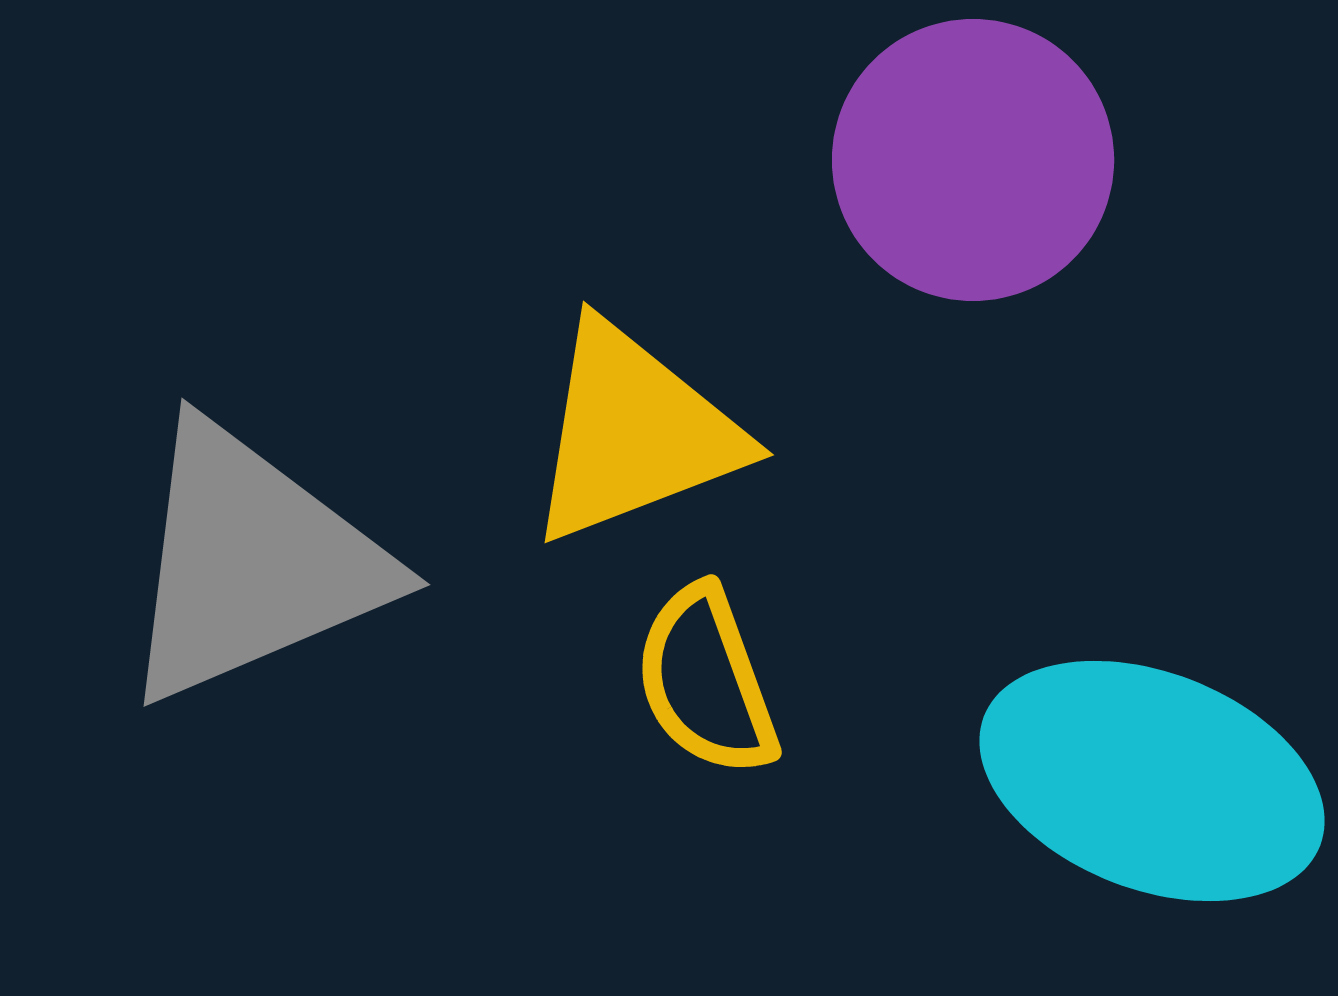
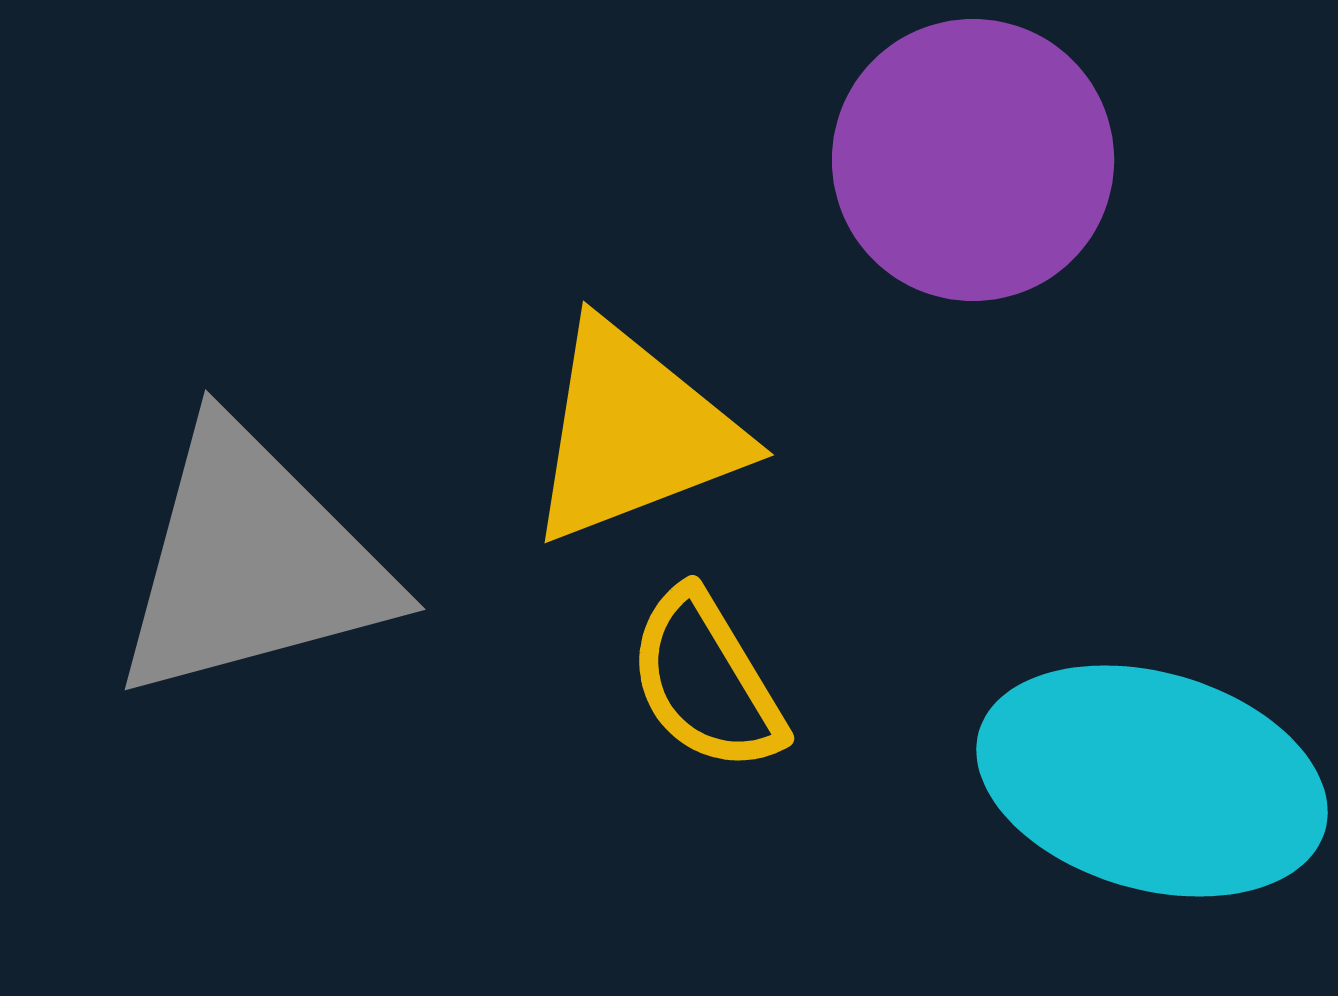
gray triangle: rotated 8 degrees clockwise
yellow semicircle: rotated 11 degrees counterclockwise
cyan ellipse: rotated 5 degrees counterclockwise
